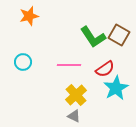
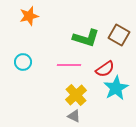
green L-shape: moved 7 px left, 1 px down; rotated 40 degrees counterclockwise
